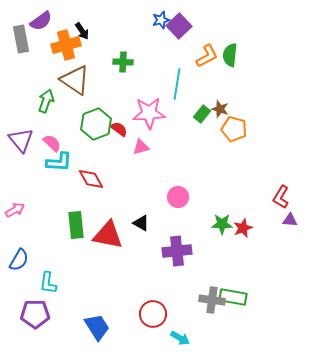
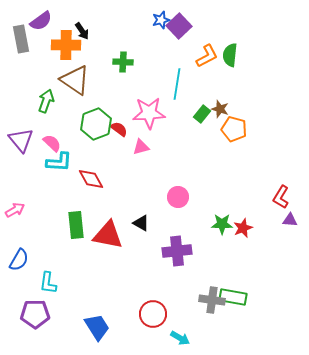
orange cross at (66, 45): rotated 16 degrees clockwise
